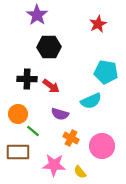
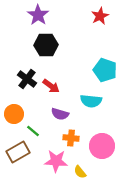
purple star: moved 1 px right
red star: moved 2 px right, 8 px up
black hexagon: moved 3 px left, 2 px up
cyan pentagon: moved 1 px left, 2 px up; rotated 10 degrees clockwise
black cross: rotated 36 degrees clockwise
cyan semicircle: rotated 30 degrees clockwise
orange circle: moved 4 px left
orange cross: rotated 21 degrees counterclockwise
brown rectangle: rotated 30 degrees counterclockwise
pink star: moved 2 px right, 4 px up
